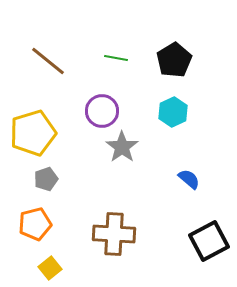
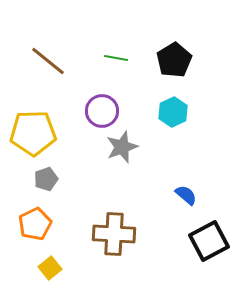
yellow pentagon: rotated 15 degrees clockwise
gray star: rotated 16 degrees clockwise
blue semicircle: moved 3 px left, 16 px down
orange pentagon: rotated 12 degrees counterclockwise
